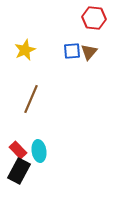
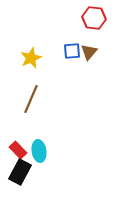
yellow star: moved 6 px right, 8 px down
black rectangle: moved 1 px right, 1 px down
